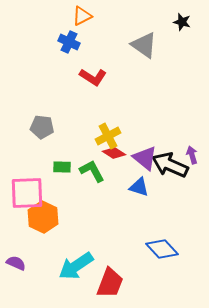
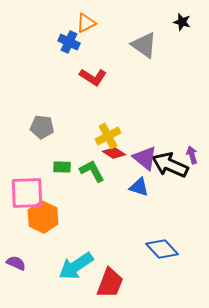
orange triangle: moved 4 px right, 7 px down
